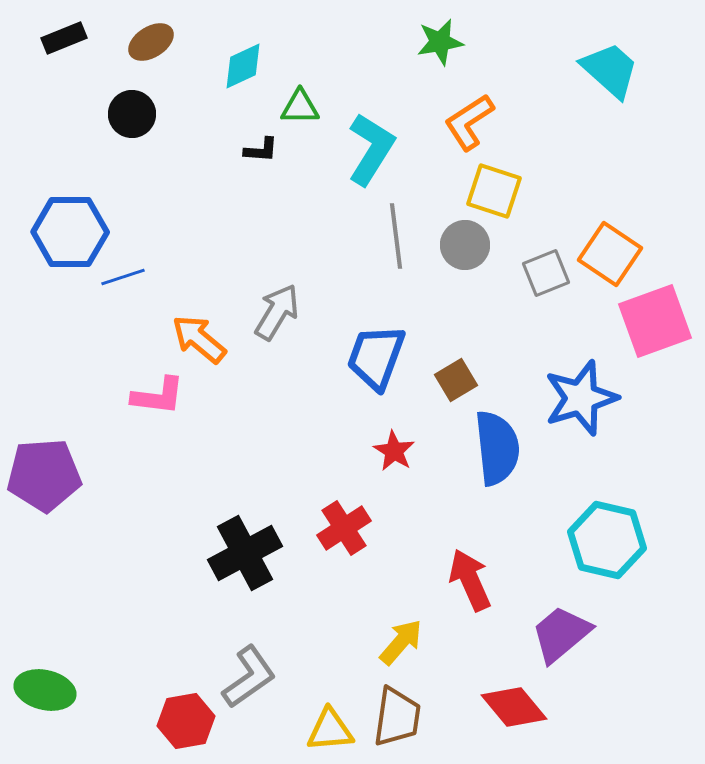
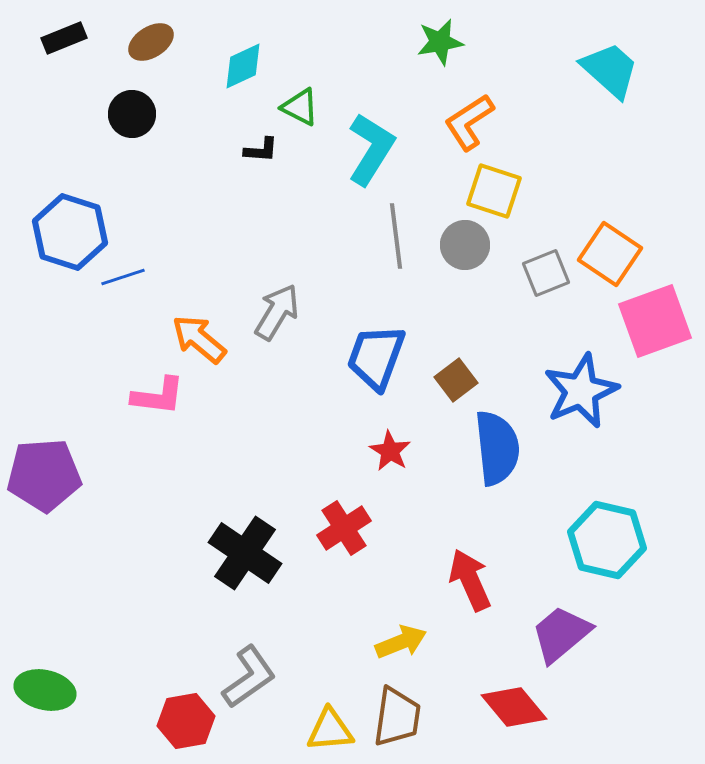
green triangle: rotated 27 degrees clockwise
blue hexagon: rotated 18 degrees clockwise
brown square: rotated 6 degrees counterclockwise
blue star: moved 7 px up; rotated 6 degrees counterclockwise
red star: moved 4 px left
black cross: rotated 28 degrees counterclockwise
yellow arrow: rotated 27 degrees clockwise
